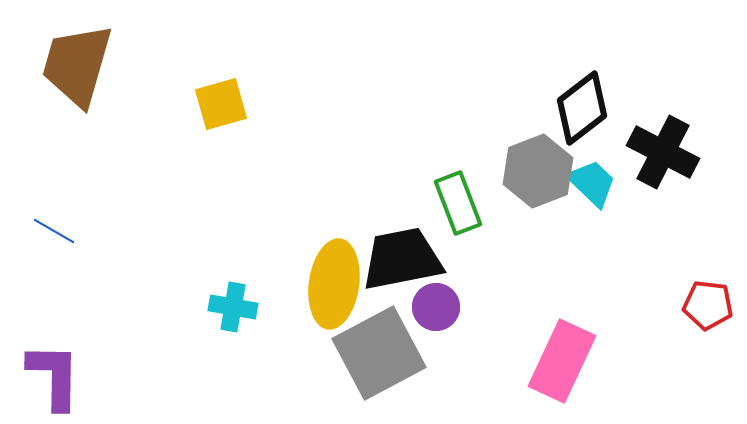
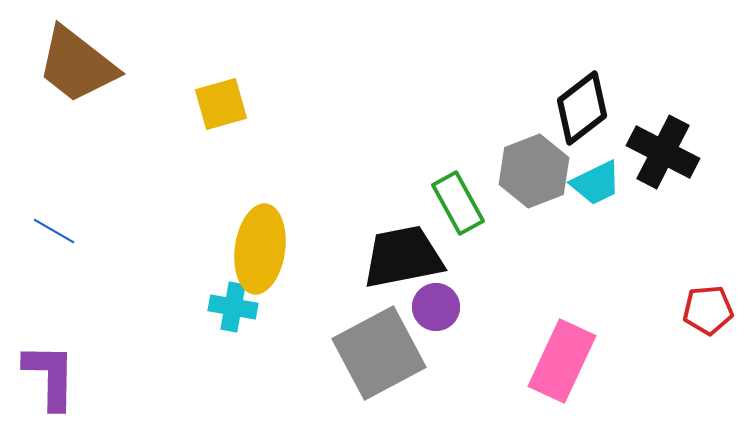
brown trapezoid: rotated 68 degrees counterclockwise
gray hexagon: moved 4 px left
cyan trapezoid: moved 4 px right; rotated 110 degrees clockwise
green rectangle: rotated 8 degrees counterclockwise
black trapezoid: moved 1 px right, 2 px up
yellow ellipse: moved 74 px left, 35 px up
red pentagon: moved 5 px down; rotated 12 degrees counterclockwise
purple L-shape: moved 4 px left
